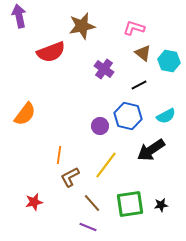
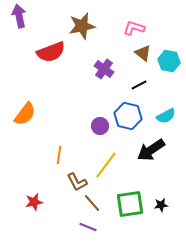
brown L-shape: moved 7 px right, 5 px down; rotated 90 degrees counterclockwise
